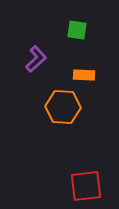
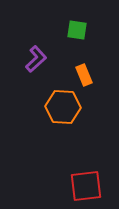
orange rectangle: rotated 65 degrees clockwise
